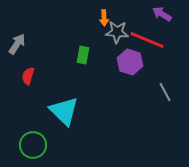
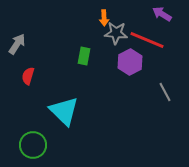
gray star: moved 1 px left, 1 px down
green rectangle: moved 1 px right, 1 px down
purple hexagon: rotated 15 degrees clockwise
